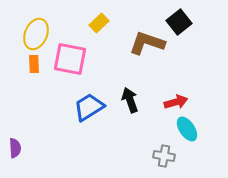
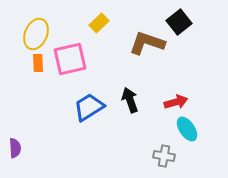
pink square: rotated 24 degrees counterclockwise
orange rectangle: moved 4 px right, 1 px up
